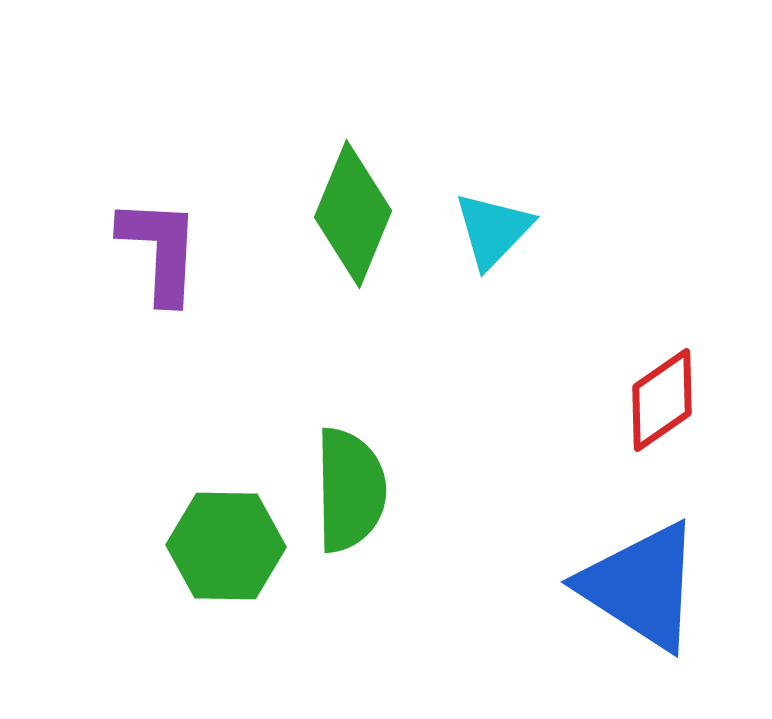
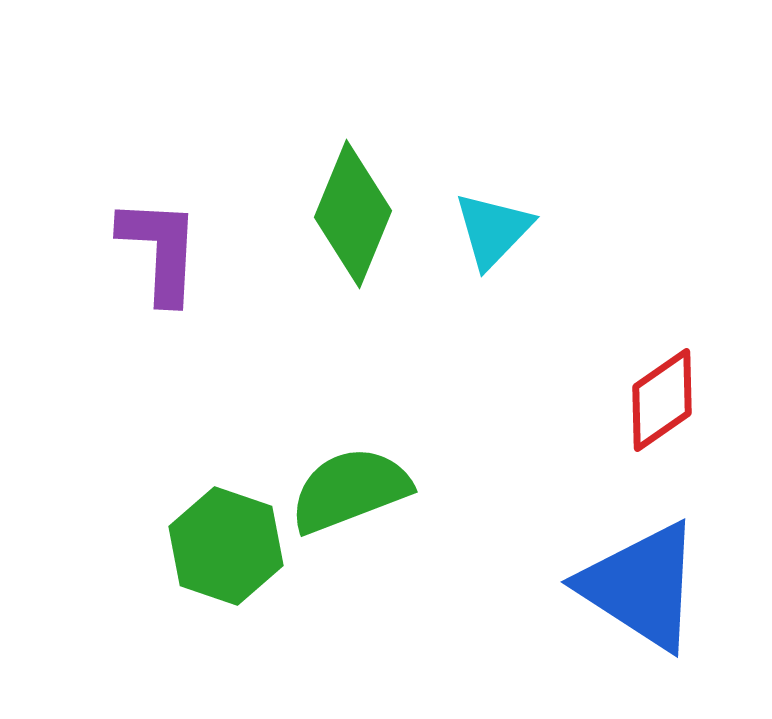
green semicircle: rotated 110 degrees counterclockwise
green hexagon: rotated 18 degrees clockwise
